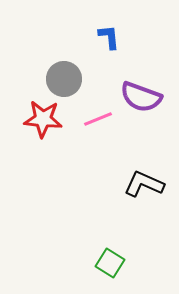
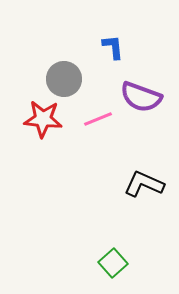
blue L-shape: moved 4 px right, 10 px down
green square: moved 3 px right; rotated 16 degrees clockwise
